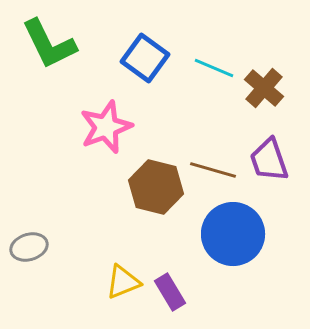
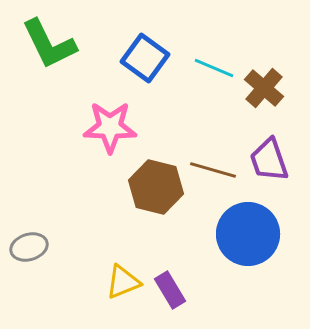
pink star: moved 4 px right; rotated 22 degrees clockwise
blue circle: moved 15 px right
purple rectangle: moved 2 px up
